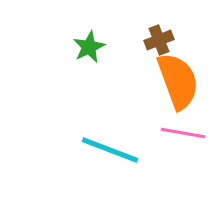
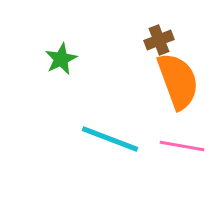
green star: moved 28 px left, 12 px down
pink line: moved 1 px left, 13 px down
cyan line: moved 11 px up
